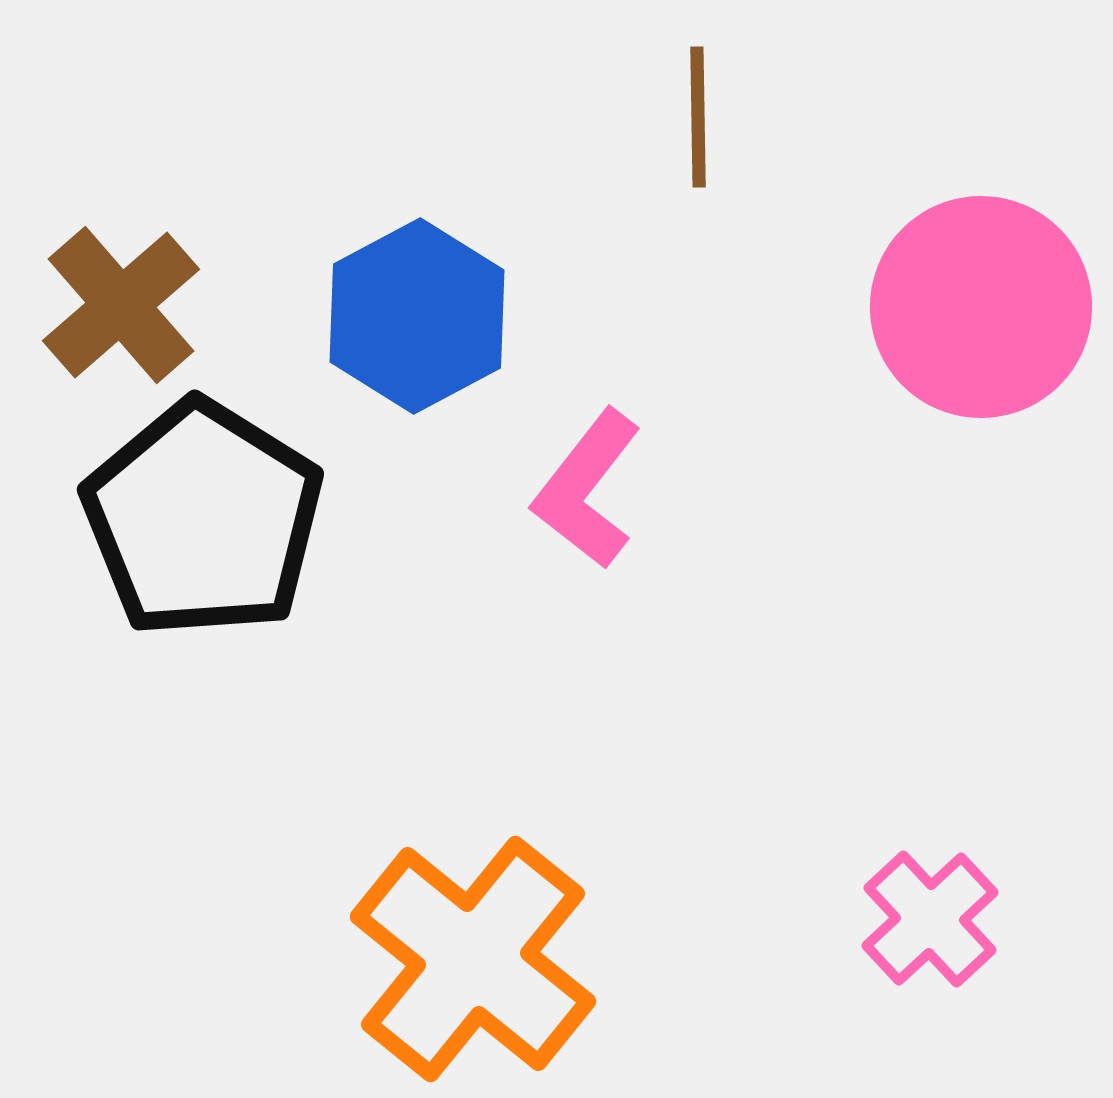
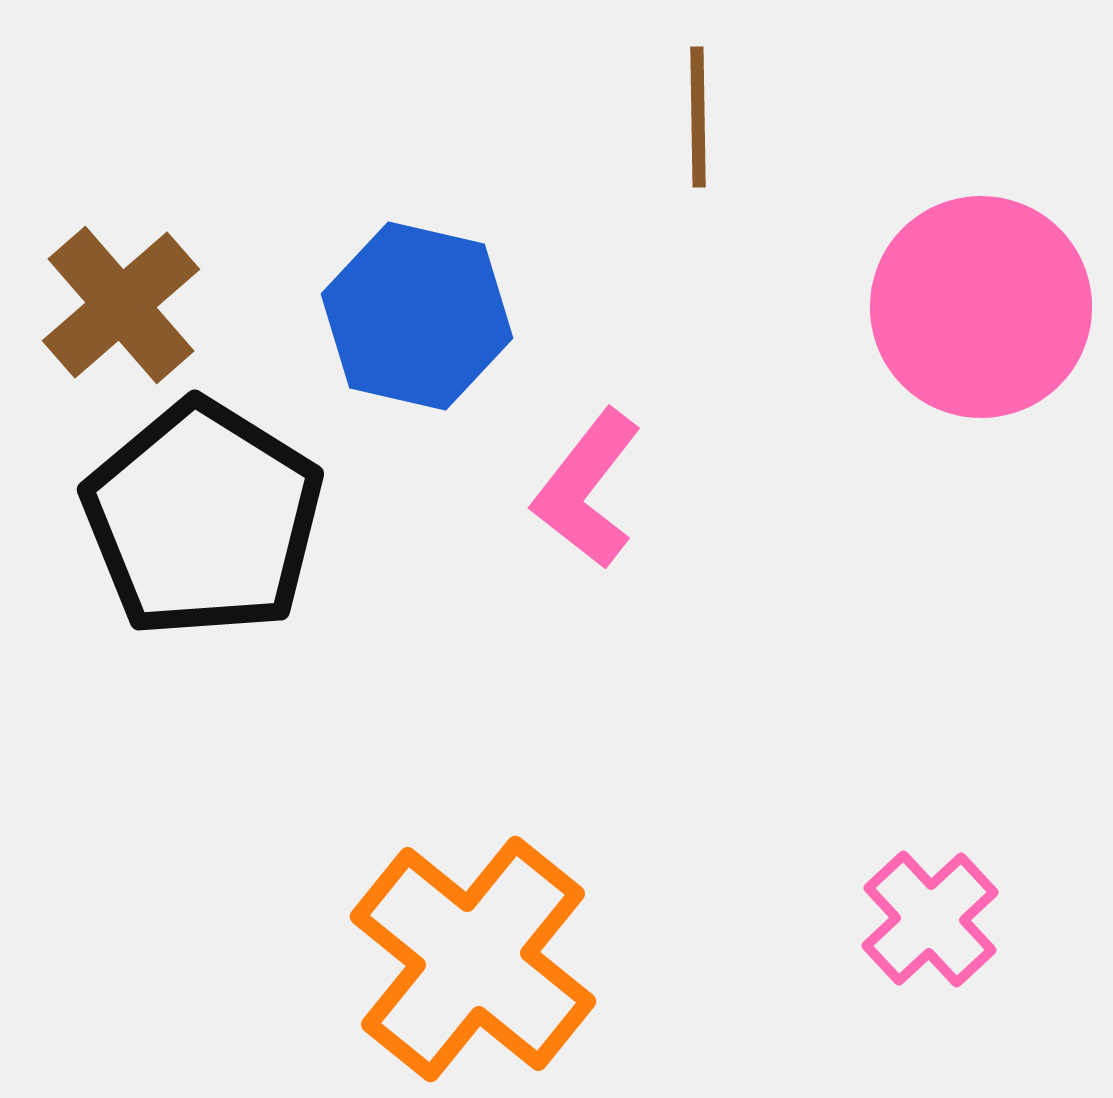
blue hexagon: rotated 19 degrees counterclockwise
